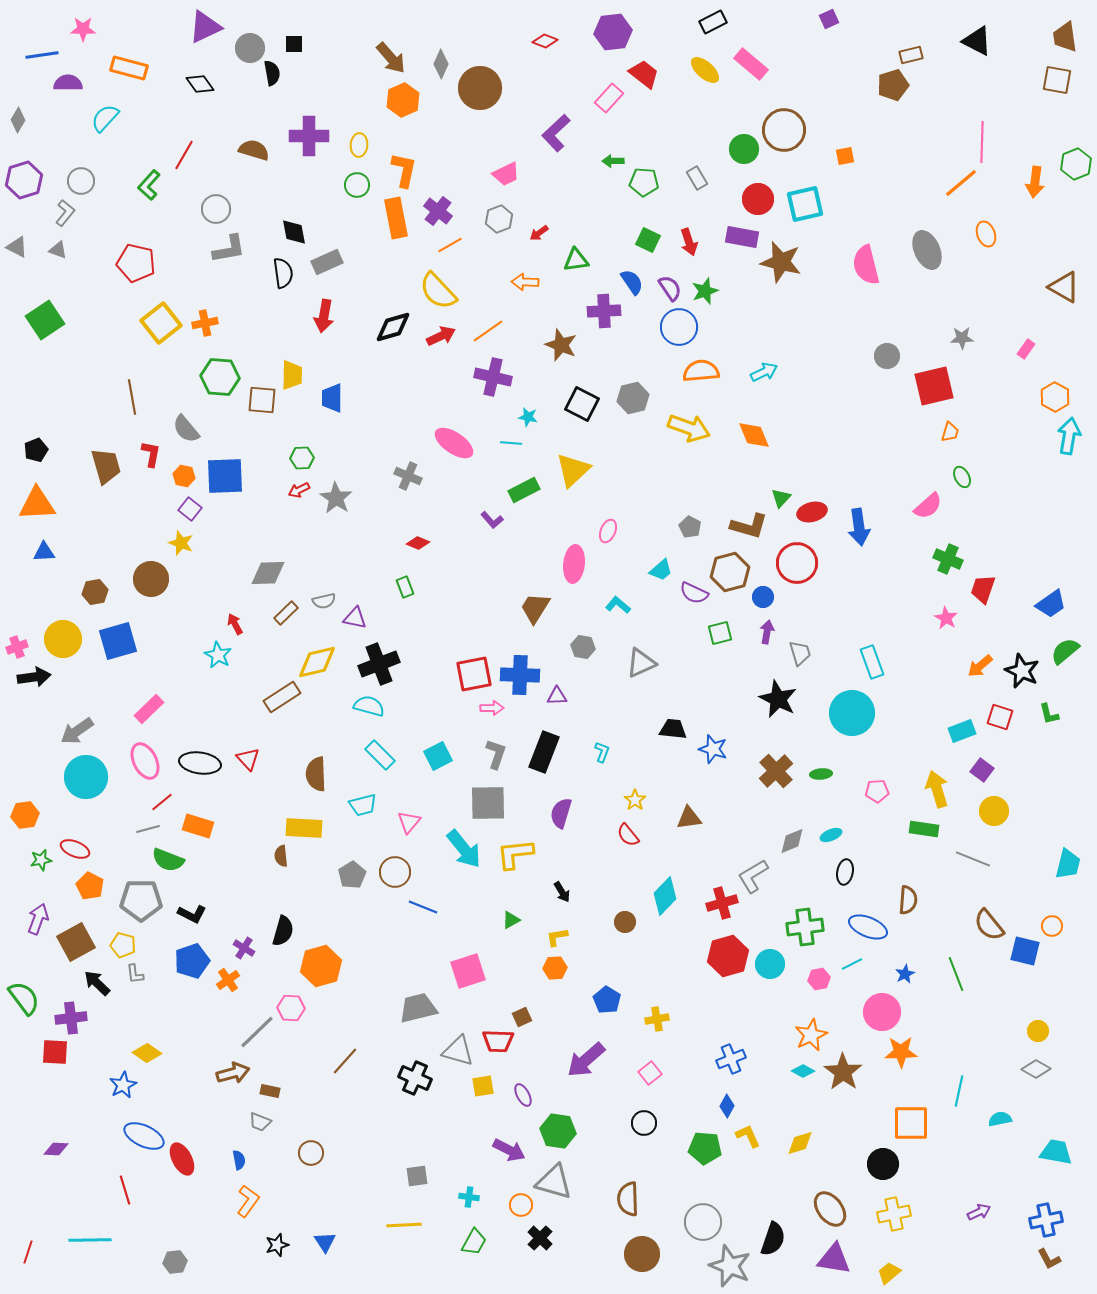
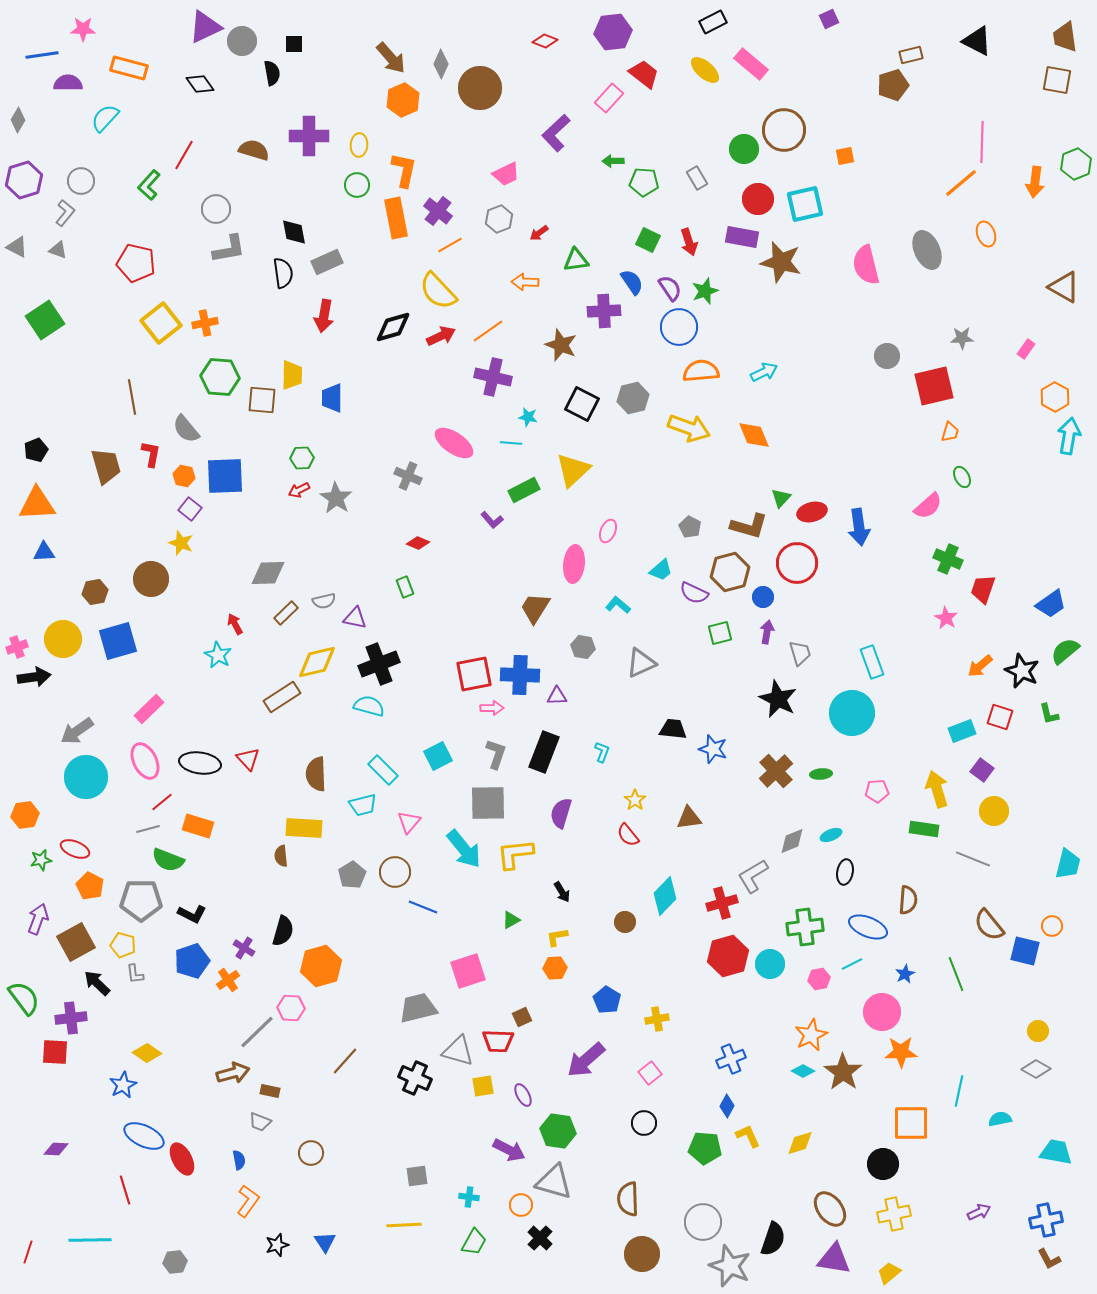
gray circle at (250, 48): moved 8 px left, 7 px up
cyan rectangle at (380, 755): moved 3 px right, 15 px down
